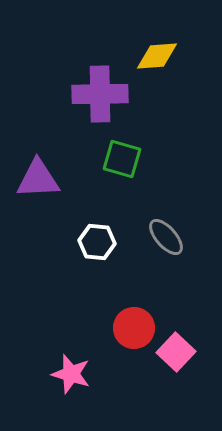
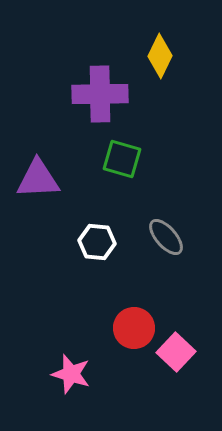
yellow diamond: moved 3 px right; rotated 60 degrees counterclockwise
